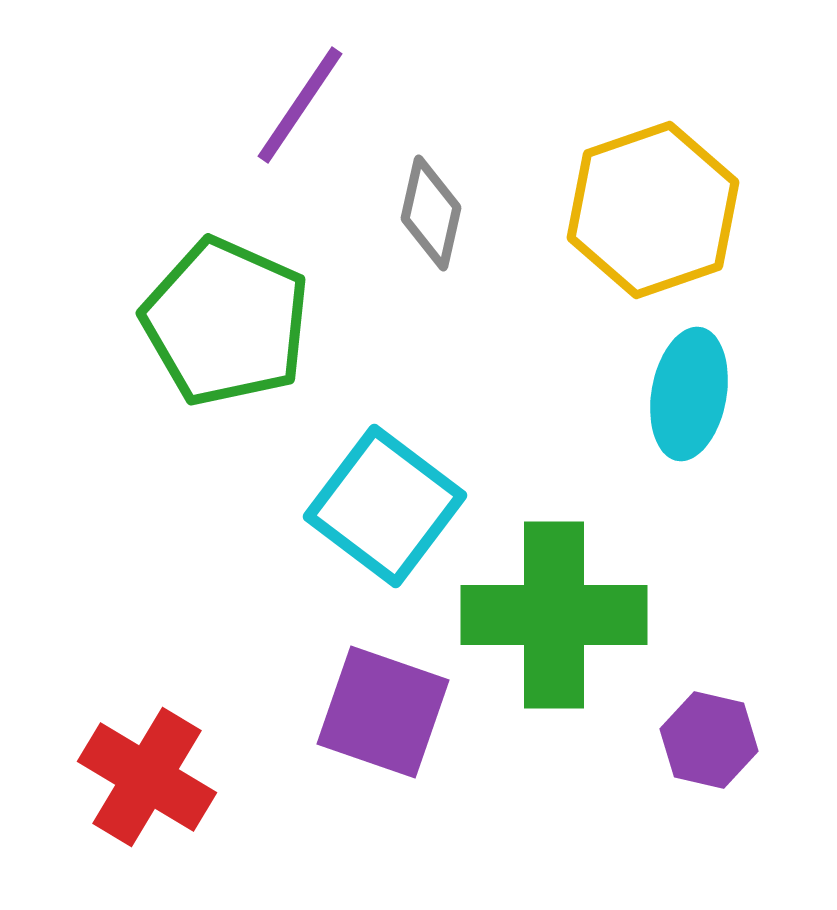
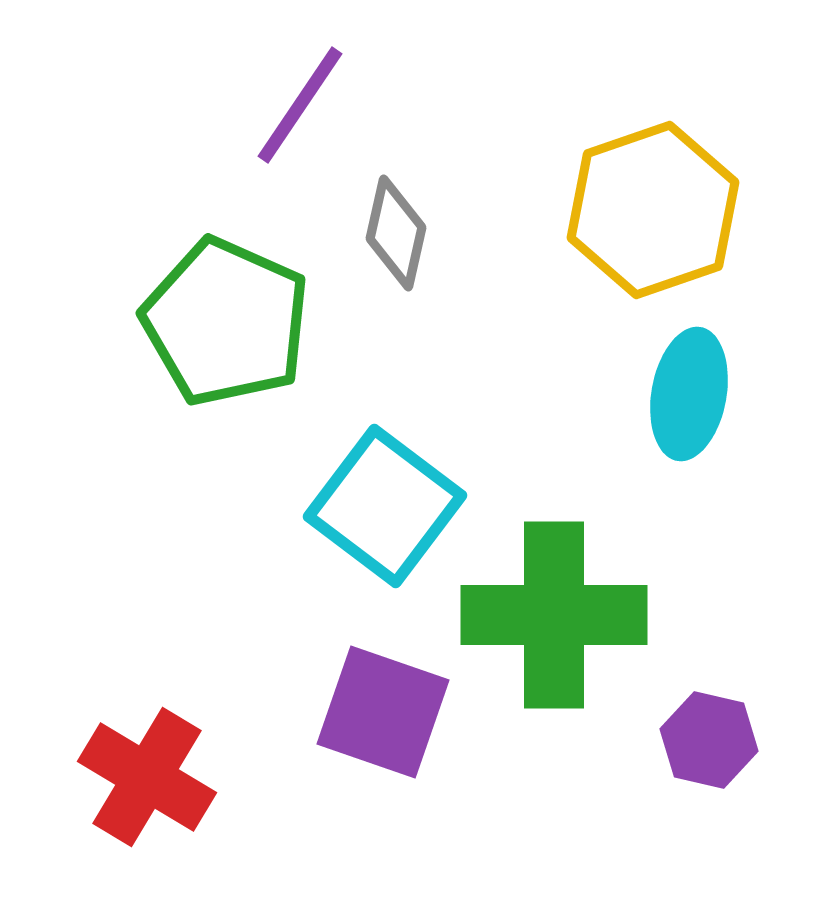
gray diamond: moved 35 px left, 20 px down
